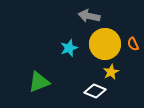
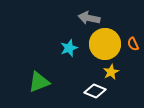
gray arrow: moved 2 px down
